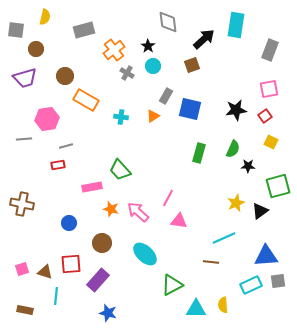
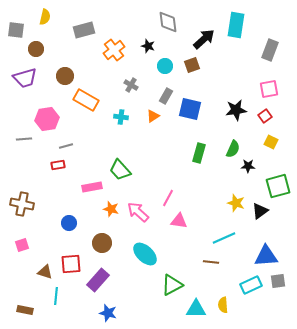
black star at (148, 46): rotated 16 degrees counterclockwise
cyan circle at (153, 66): moved 12 px right
gray cross at (127, 73): moved 4 px right, 12 px down
yellow star at (236, 203): rotated 30 degrees counterclockwise
pink square at (22, 269): moved 24 px up
